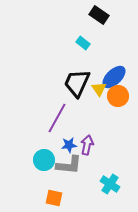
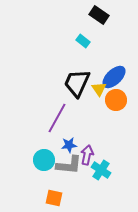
cyan rectangle: moved 2 px up
orange circle: moved 2 px left, 4 px down
purple arrow: moved 10 px down
cyan cross: moved 9 px left, 14 px up
